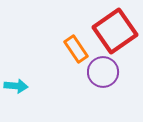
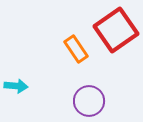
red square: moved 1 px right, 1 px up
purple circle: moved 14 px left, 29 px down
